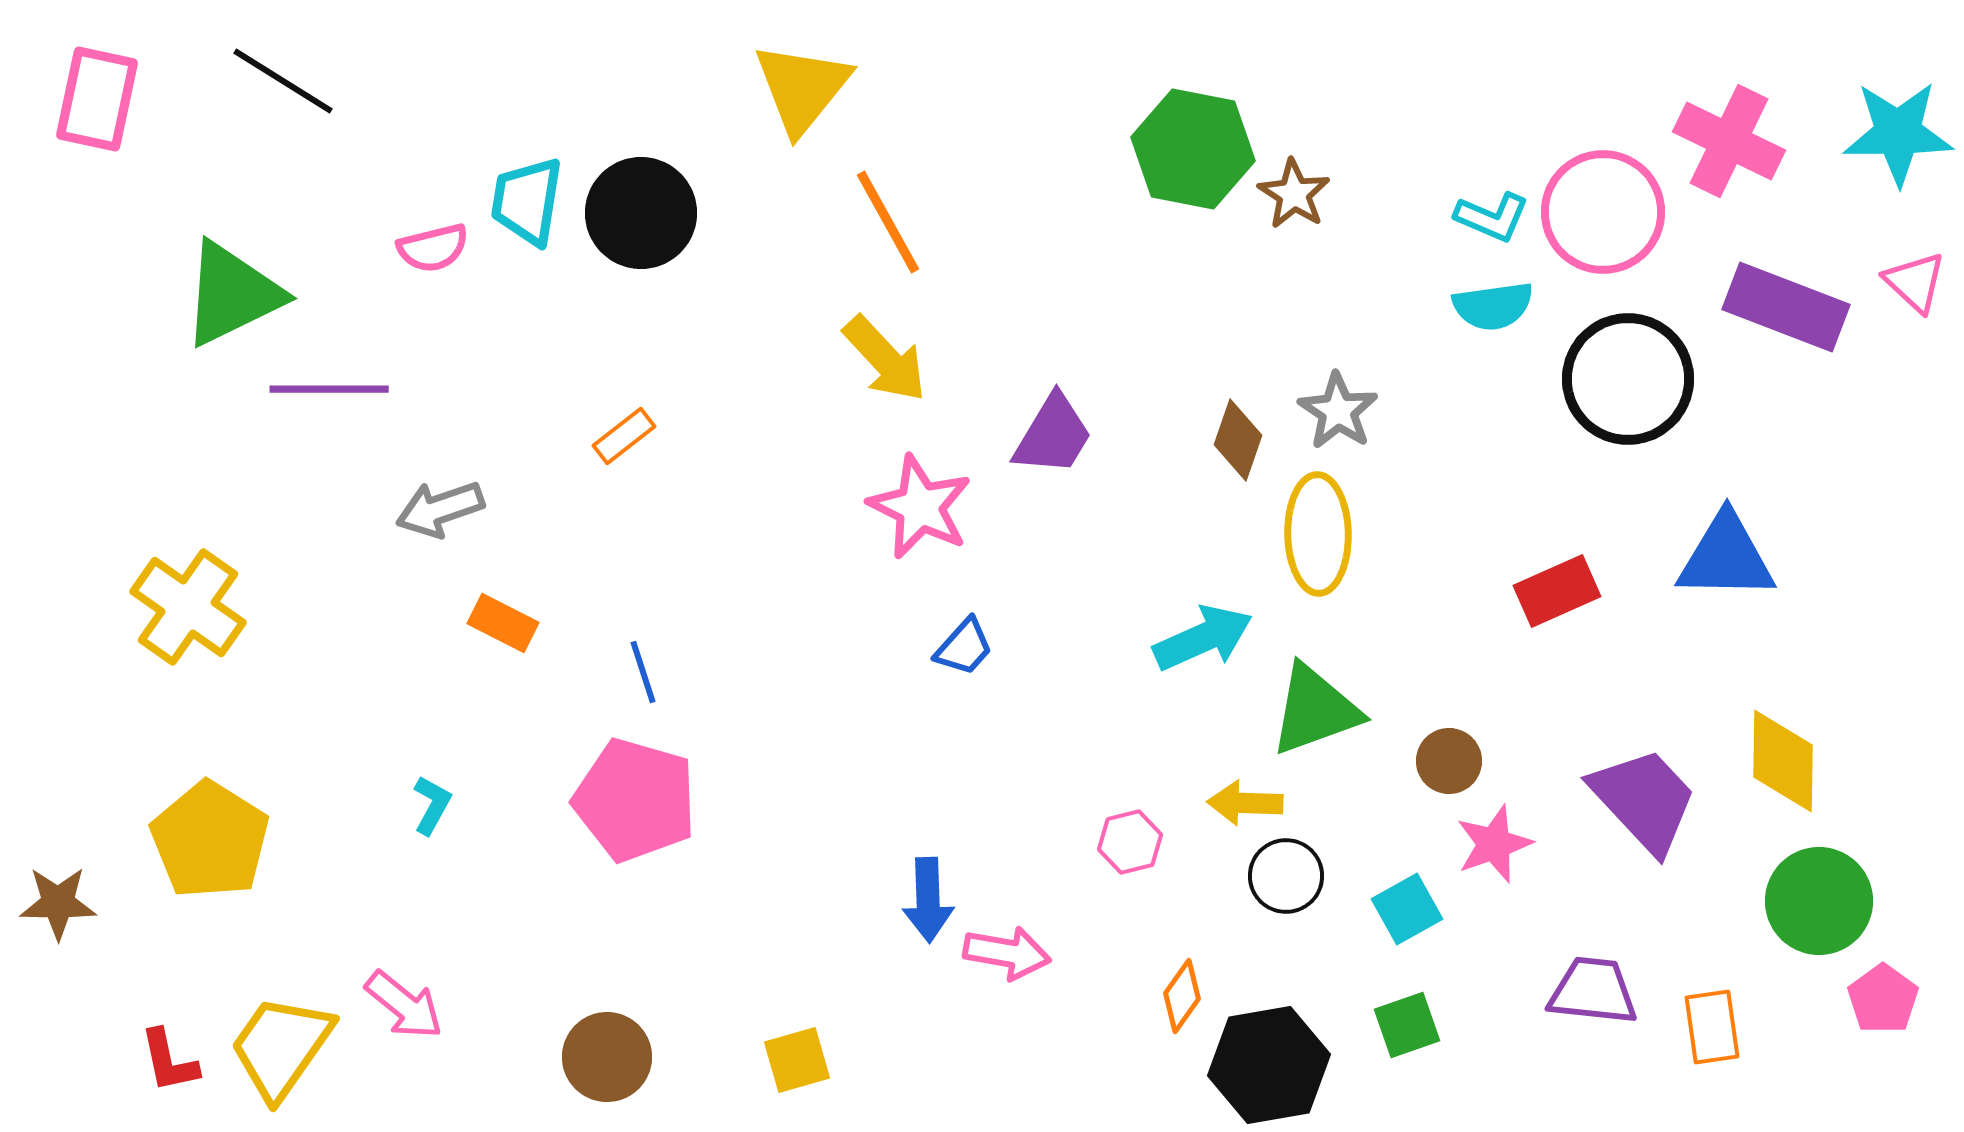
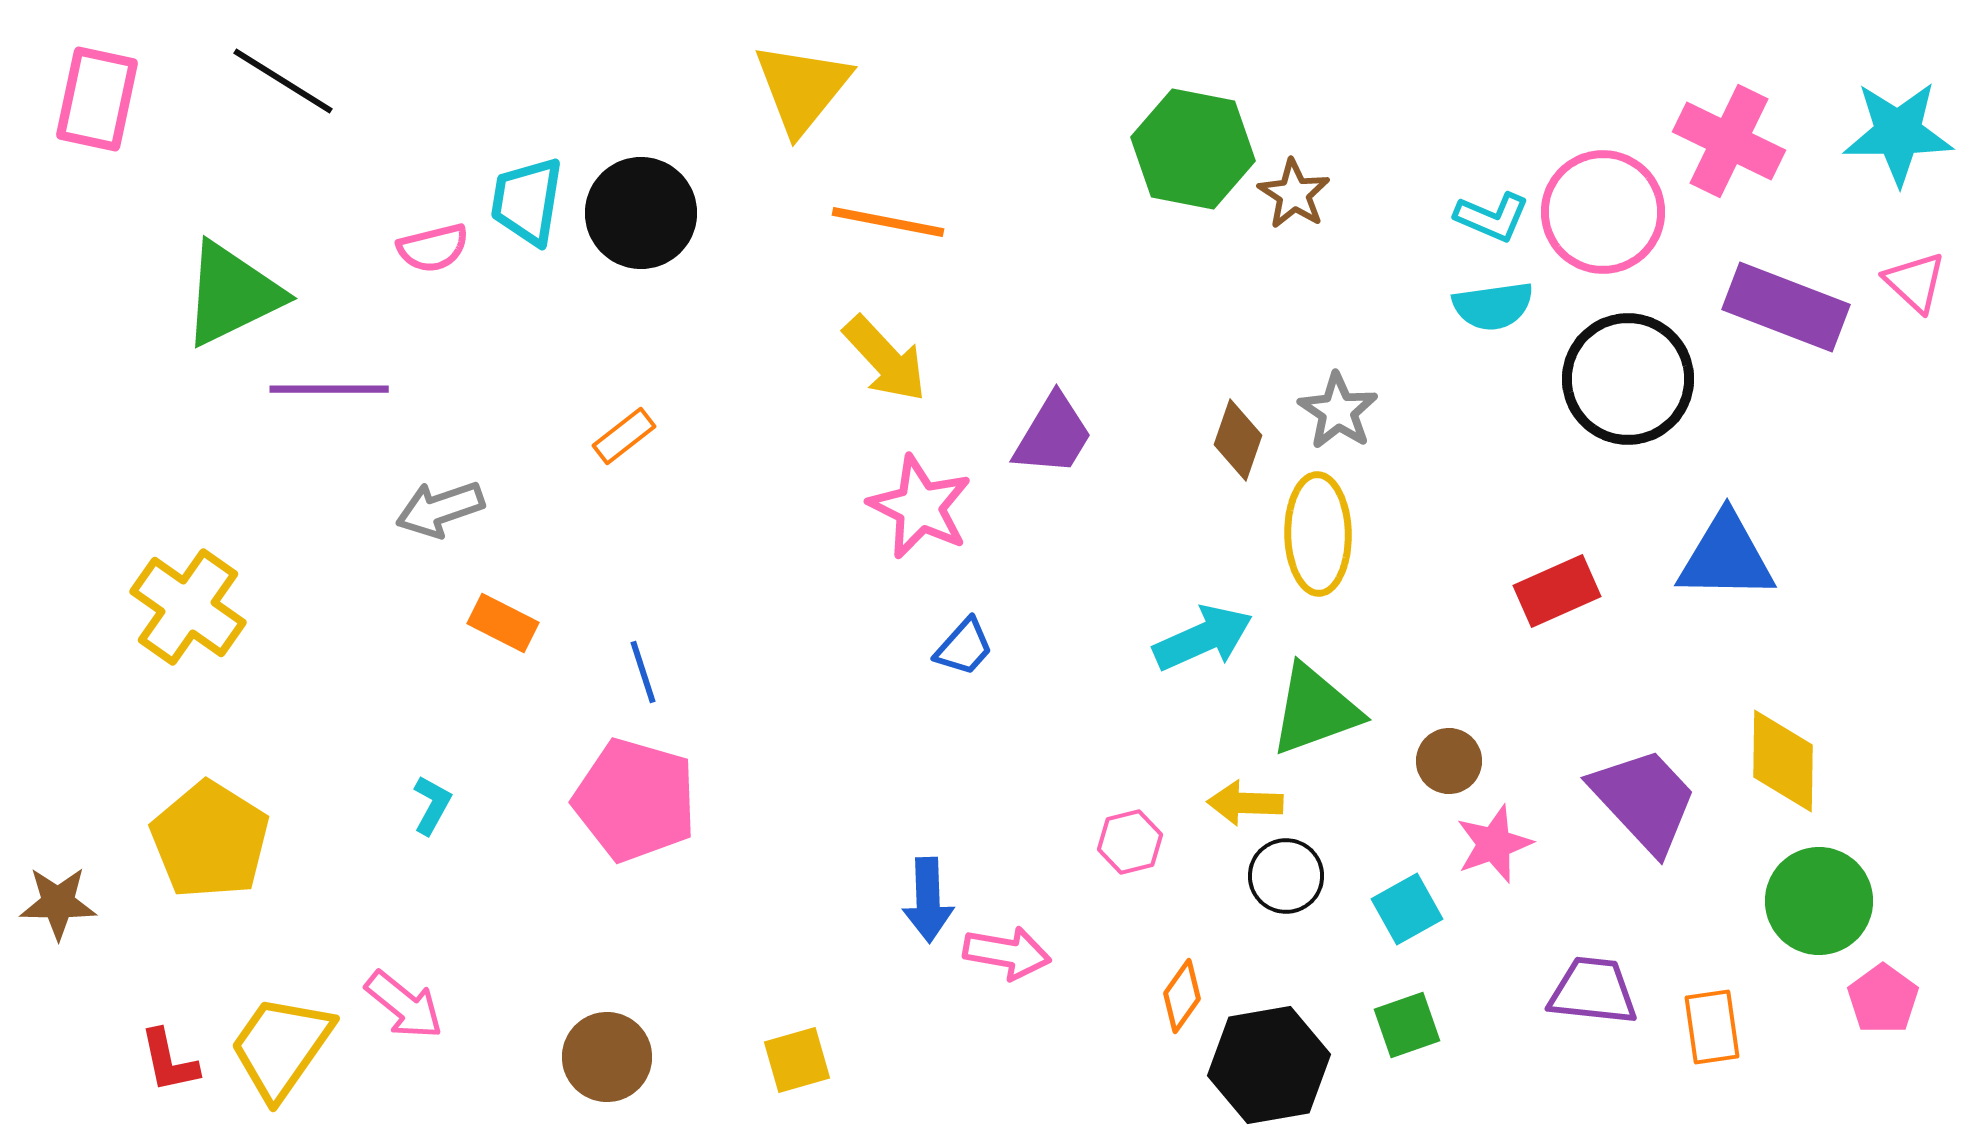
orange line at (888, 222): rotated 50 degrees counterclockwise
